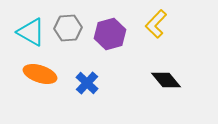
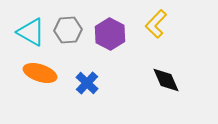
gray hexagon: moved 2 px down
purple hexagon: rotated 16 degrees counterclockwise
orange ellipse: moved 1 px up
black diamond: rotated 16 degrees clockwise
